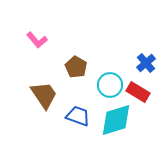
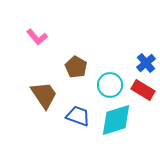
pink L-shape: moved 3 px up
red rectangle: moved 5 px right, 2 px up
